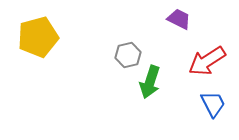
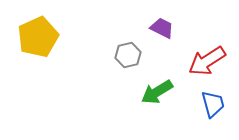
purple trapezoid: moved 17 px left, 9 px down
yellow pentagon: rotated 9 degrees counterclockwise
green arrow: moved 7 px right, 10 px down; rotated 40 degrees clockwise
blue trapezoid: rotated 12 degrees clockwise
